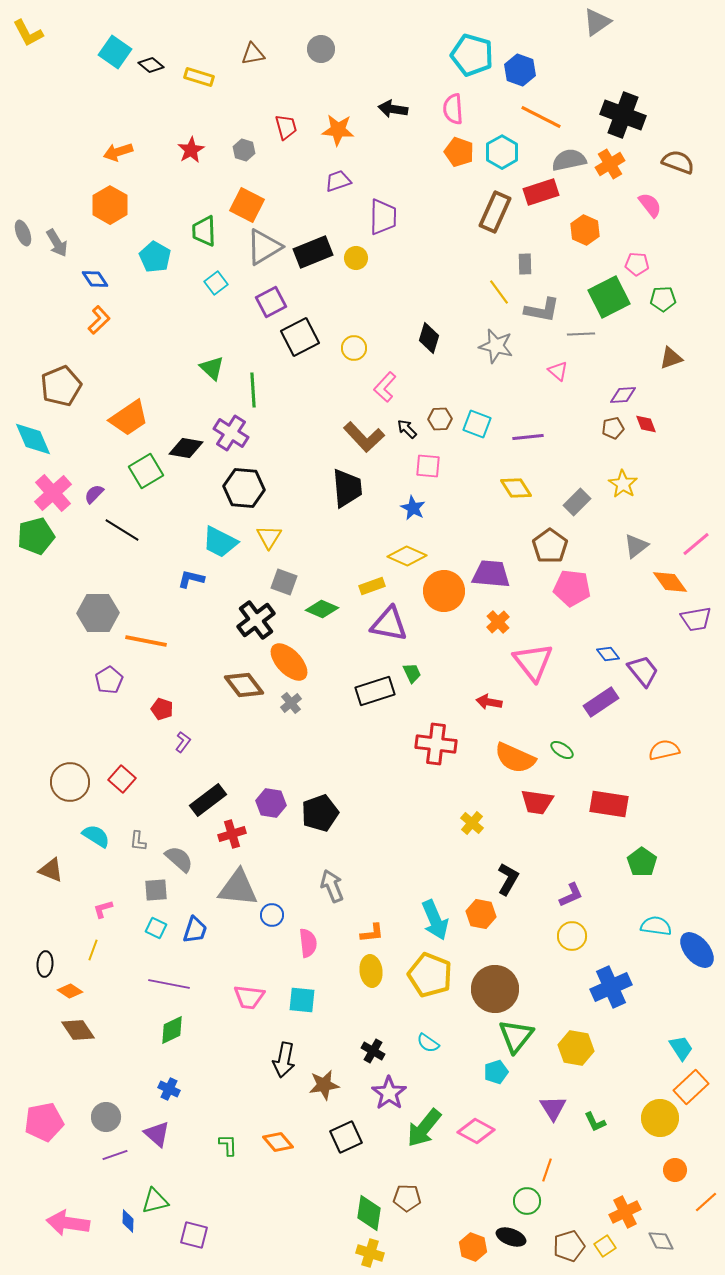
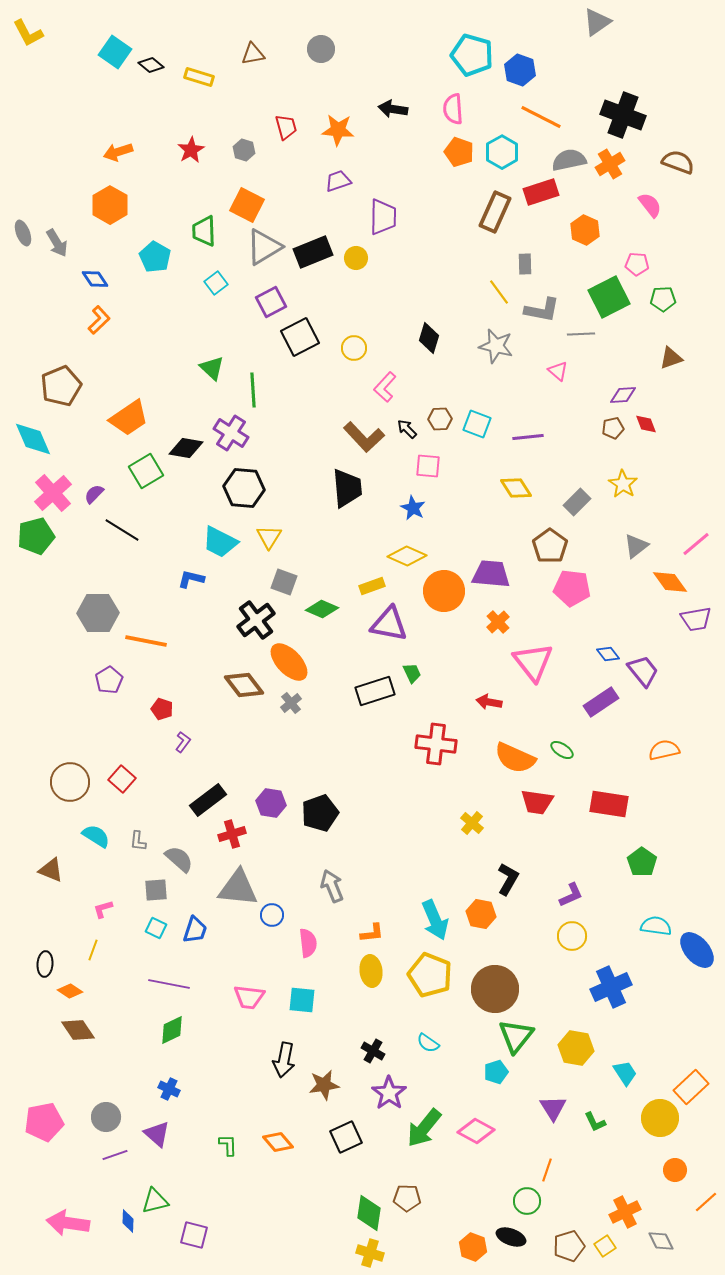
cyan trapezoid at (681, 1048): moved 56 px left, 25 px down
